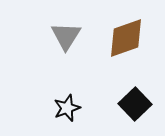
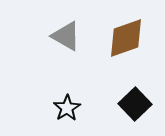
gray triangle: rotated 32 degrees counterclockwise
black star: rotated 12 degrees counterclockwise
